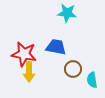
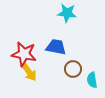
yellow arrow: rotated 36 degrees counterclockwise
